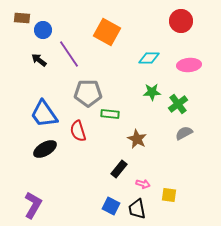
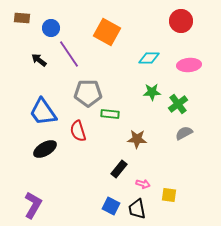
blue circle: moved 8 px right, 2 px up
blue trapezoid: moved 1 px left, 2 px up
brown star: rotated 24 degrees counterclockwise
